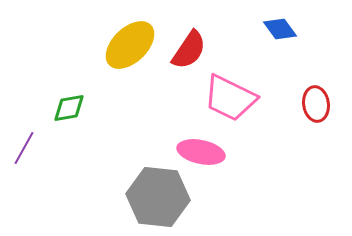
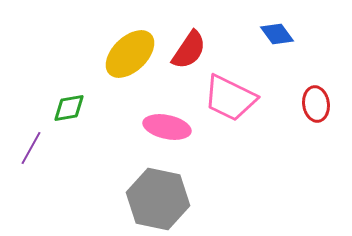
blue diamond: moved 3 px left, 5 px down
yellow ellipse: moved 9 px down
purple line: moved 7 px right
pink ellipse: moved 34 px left, 25 px up
gray hexagon: moved 2 px down; rotated 6 degrees clockwise
